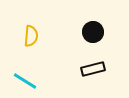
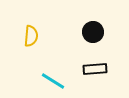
black rectangle: moved 2 px right; rotated 10 degrees clockwise
cyan line: moved 28 px right
